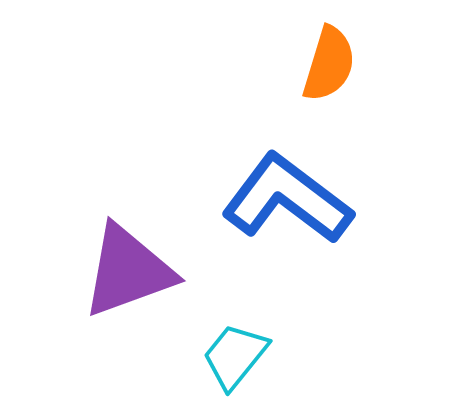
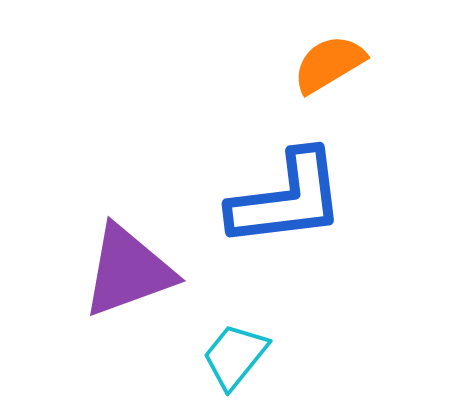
orange semicircle: rotated 138 degrees counterclockwise
blue L-shape: rotated 136 degrees clockwise
